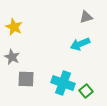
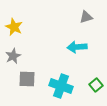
cyan arrow: moved 3 px left, 3 px down; rotated 18 degrees clockwise
gray star: moved 1 px right, 1 px up; rotated 21 degrees clockwise
gray square: moved 1 px right
cyan cross: moved 2 px left, 3 px down
green square: moved 10 px right, 6 px up
